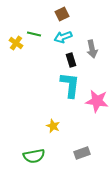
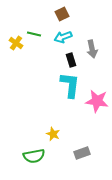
yellow star: moved 8 px down
